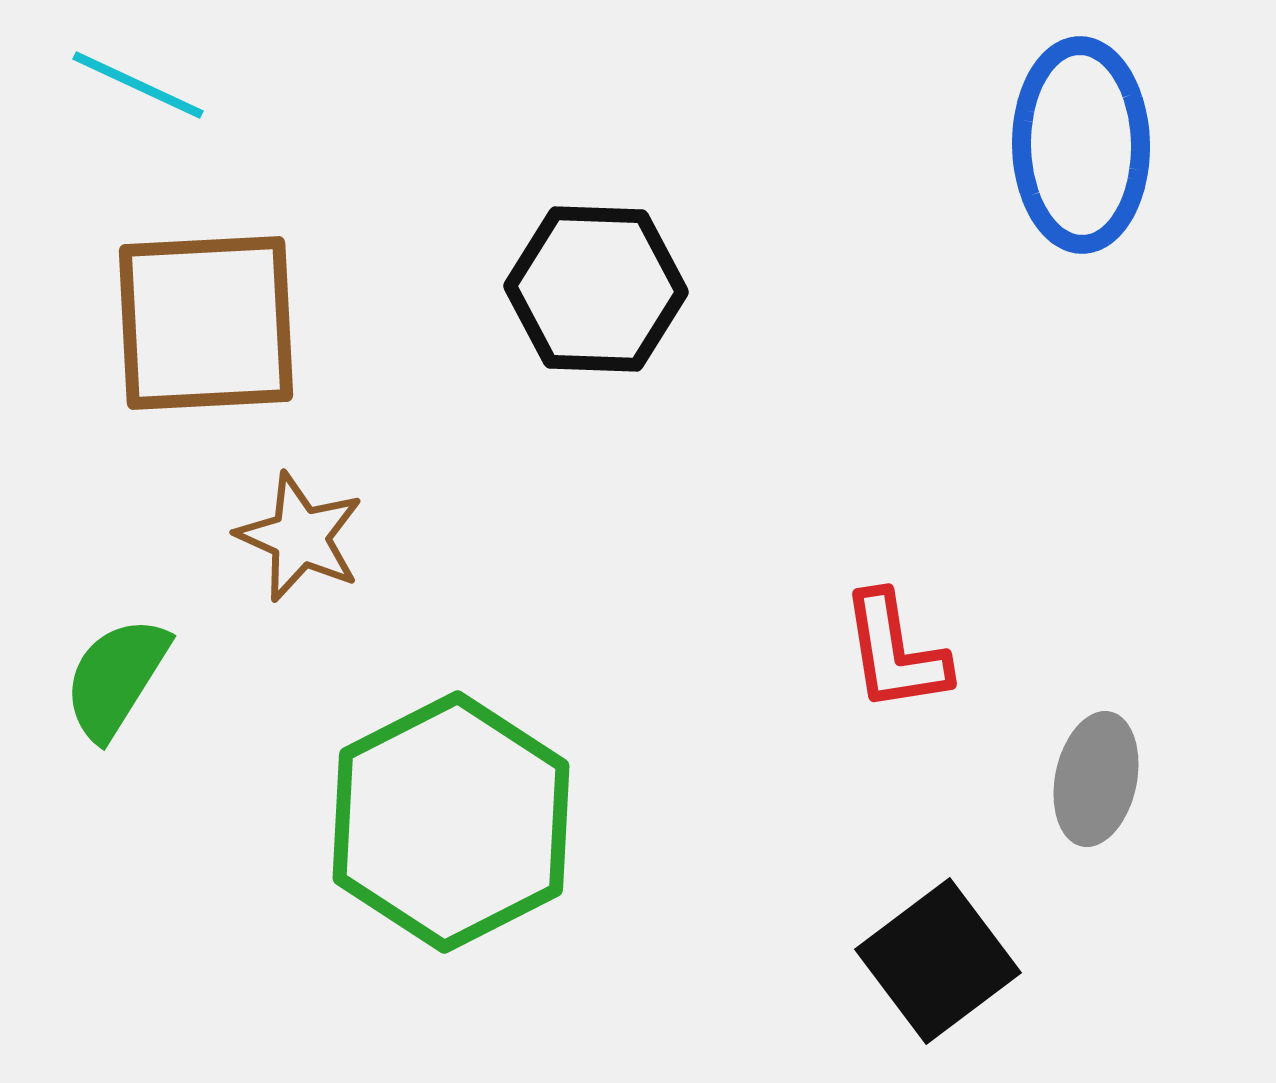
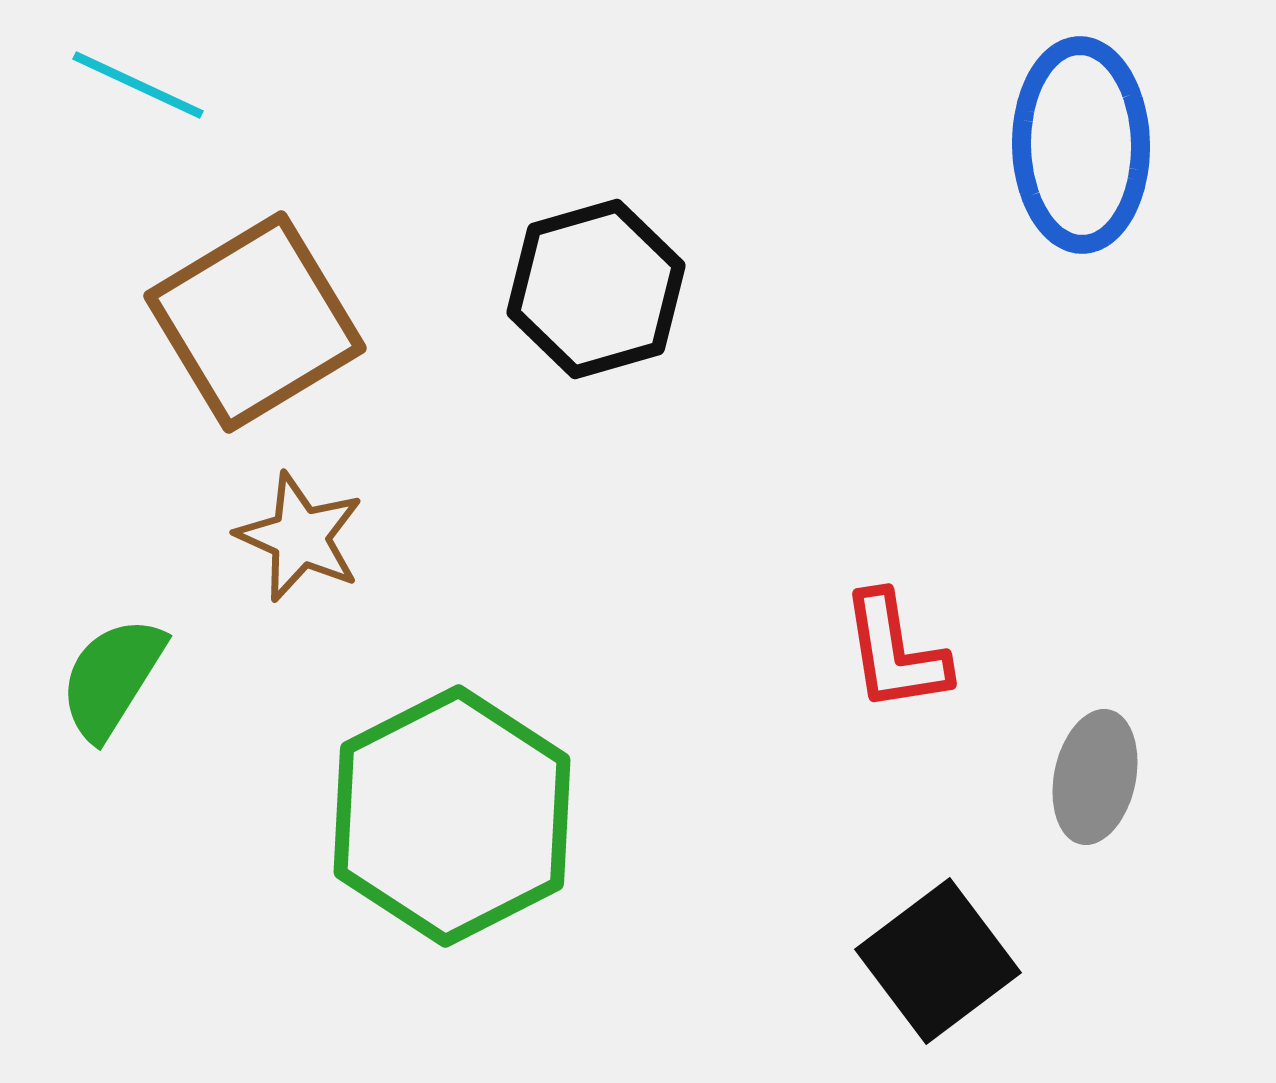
black hexagon: rotated 18 degrees counterclockwise
brown square: moved 49 px right, 1 px up; rotated 28 degrees counterclockwise
green semicircle: moved 4 px left
gray ellipse: moved 1 px left, 2 px up
green hexagon: moved 1 px right, 6 px up
